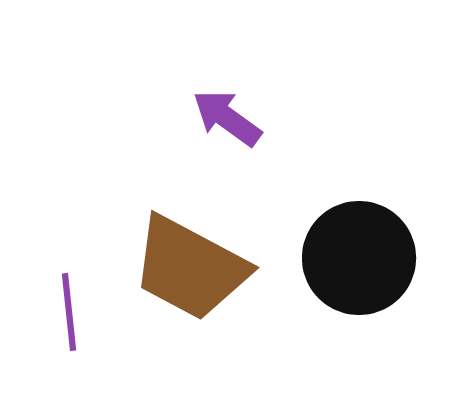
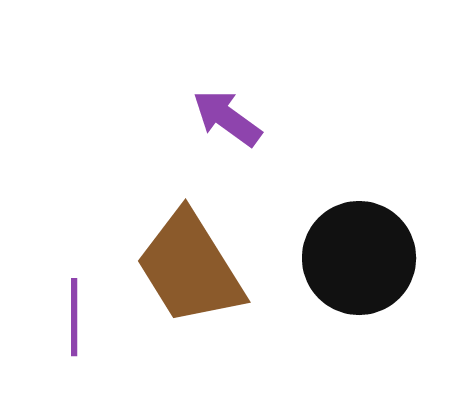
brown trapezoid: rotated 30 degrees clockwise
purple line: moved 5 px right, 5 px down; rotated 6 degrees clockwise
